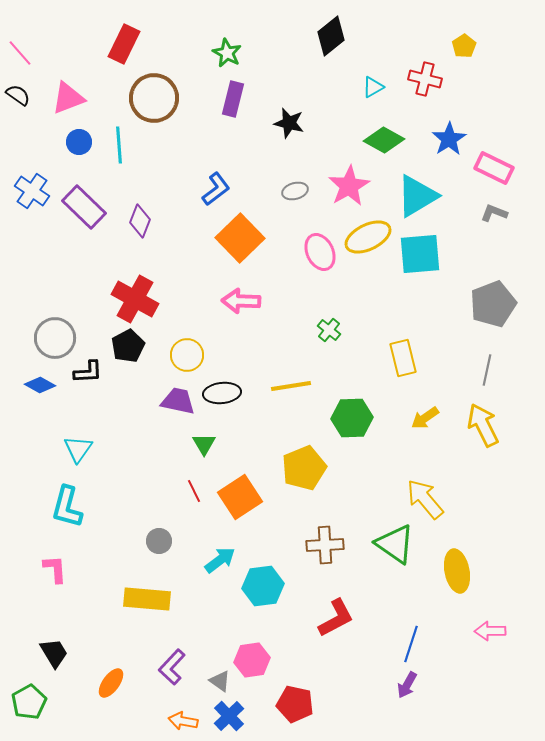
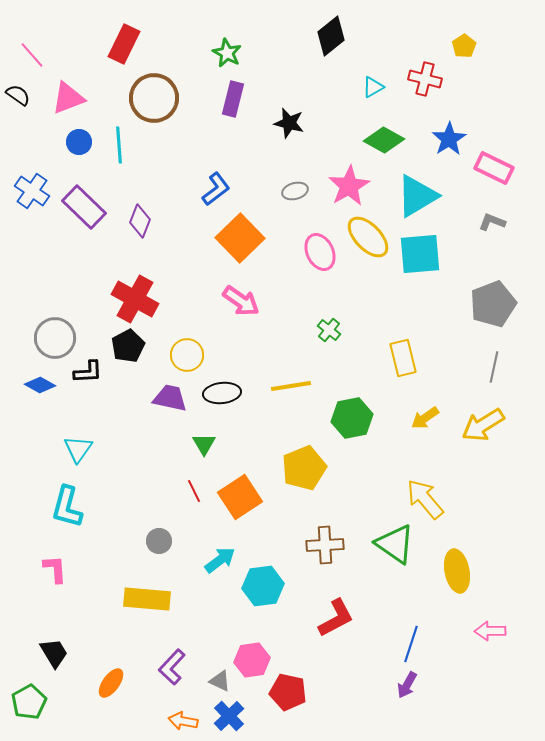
pink line at (20, 53): moved 12 px right, 2 px down
gray L-shape at (494, 213): moved 2 px left, 9 px down
yellow ellipse at (368, 237): rotated 72 degrees clockwise
pink arrow at (241, 301): rotated 147 degrees counterclockwise
gray line at (487, 370): moved 7 px right, 3 px up
purple trapezoid at (178, 401): moved 8 px left, 3 px up
green hexagon at (352, 418): rotated 9 degrees counterclockwise
yellow arrow at (483, 425): rotated 96 degrees counterclockwise
gray triangle at (220, 681): rotated 10 degrees counterclockwise
red pentagon at (295, 704): moved 7 px left, 12 px up
